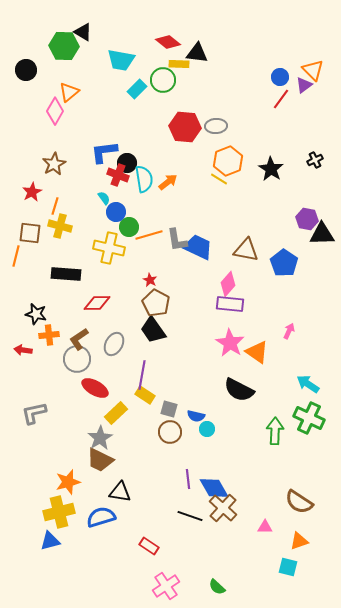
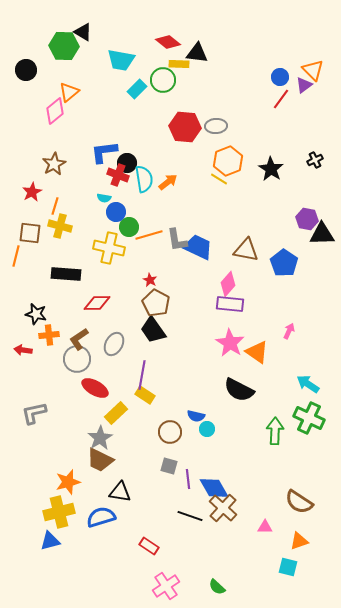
pink diamond at (55, 111): rotated 20 degrees clockwise
cyan semicircle at (104, 198): rotated 136 degrees clockwise
gray square at (169, 409): moved 57 px down
